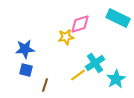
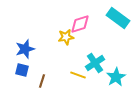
cyan rectangle: rotated 10 degrees clockwise
blue star: rotated 12 degrees counterclockwise
blue square: moved 4 px left
yellow line: rotated 56 degrees clockwise
cyan star: moved 2 px up
brown line: moved 3 px left, 4 px up
